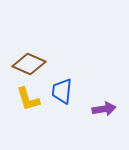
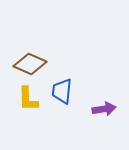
brown diamond: moved 1 px right
yellow L-shape: rotated 16 degrees clockwise
